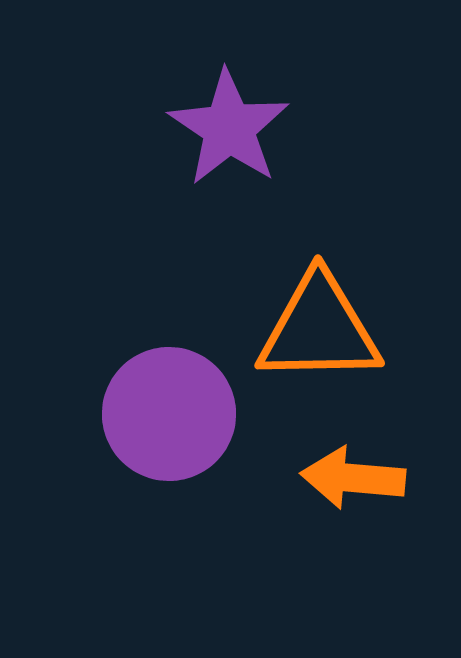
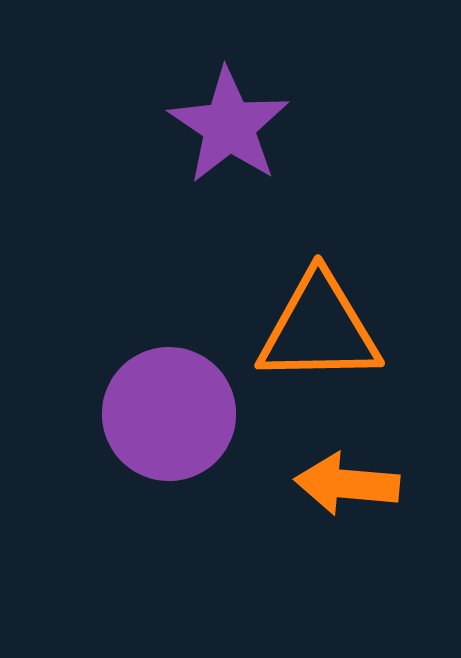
purple star: moved 2 px up
orange arrow: moved 6 px left, 6 px down
